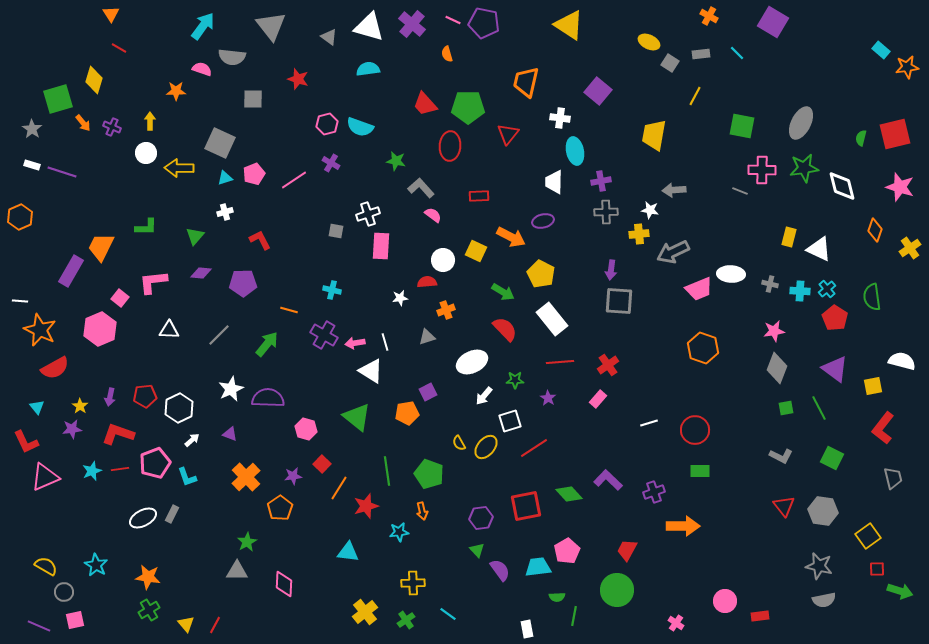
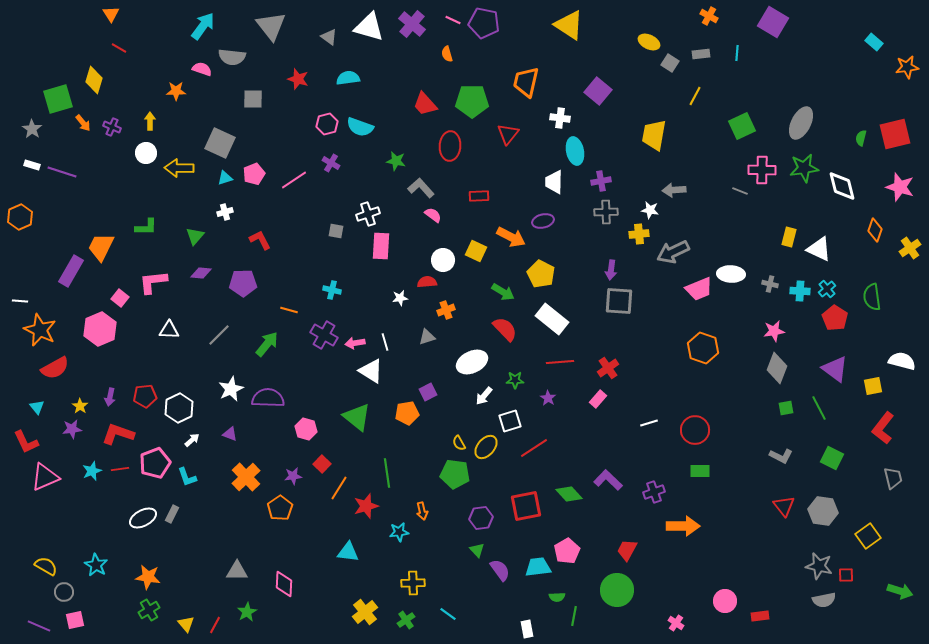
cyan rectangle at (881, 50): moved 7 px left, 8 px up
cyan line at (737, 53): rotated 49 degrees clockwise
cyan semicircle at (368, 69): moved 20 px left, 9 px down
green pentagon at (468, 107): moved 4 px right, 6 px up
green square at (742, 126): rotated 36 degrees counterclockwise
white rectangle at (552, 319): rotated 12 degrees counterclockwise
red cross at (608, 365): moved 3 px down
green line at (387, 471): moved 2 px down
green pentagon at (429, 474): moved 26 px right; rotated 12 degrees counterclockwise
green star at (247, 542): moved 70 px down
red square at (877, 569): moved 31 px left, 6 px down
